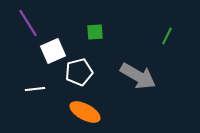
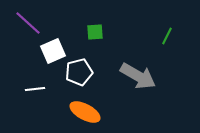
purple line: rotated 16 degrees counterclockwise
